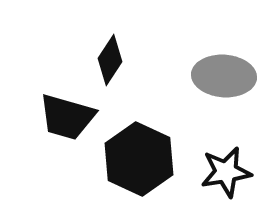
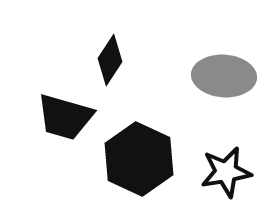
black trapezoid: moved 2 px left
